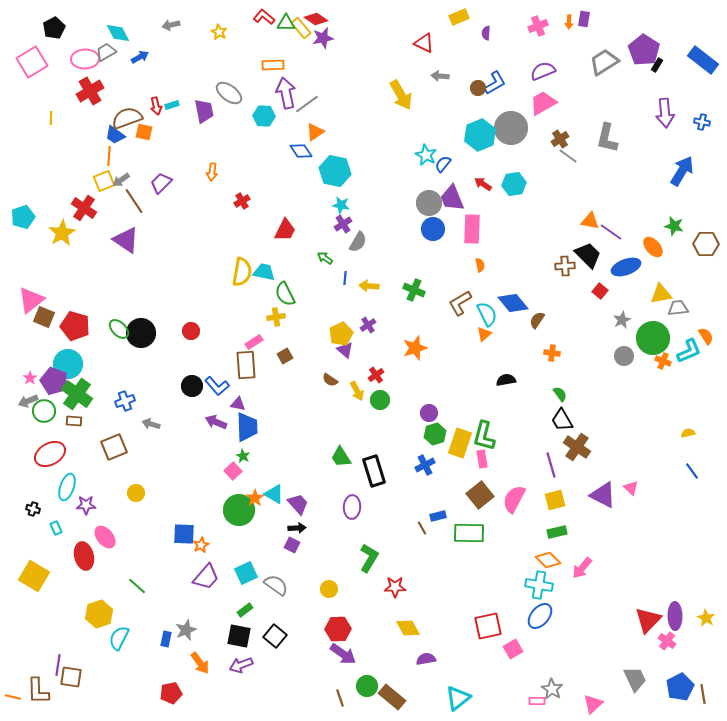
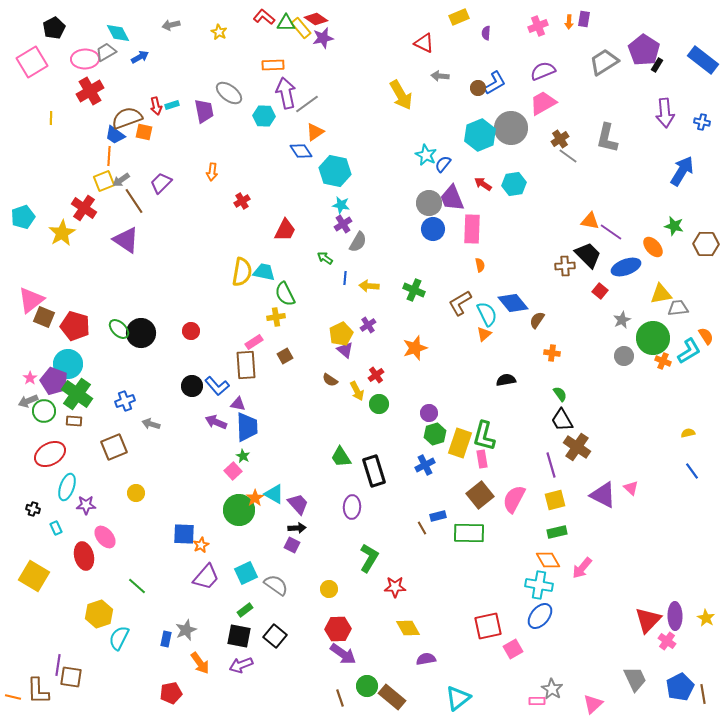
cyan L-shape at (689, 351): rotated 8 degrees counterclockwise
green circle at (380, 400): moved 1 px left, 4 px down
orange diamond at (548, 560): rotated 15 degrees clockwise
